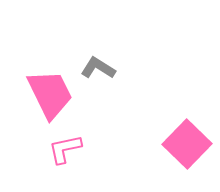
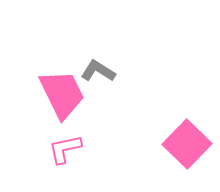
gray L-shape: moved 3 px down
pink trapezoid: moved 12 px right
